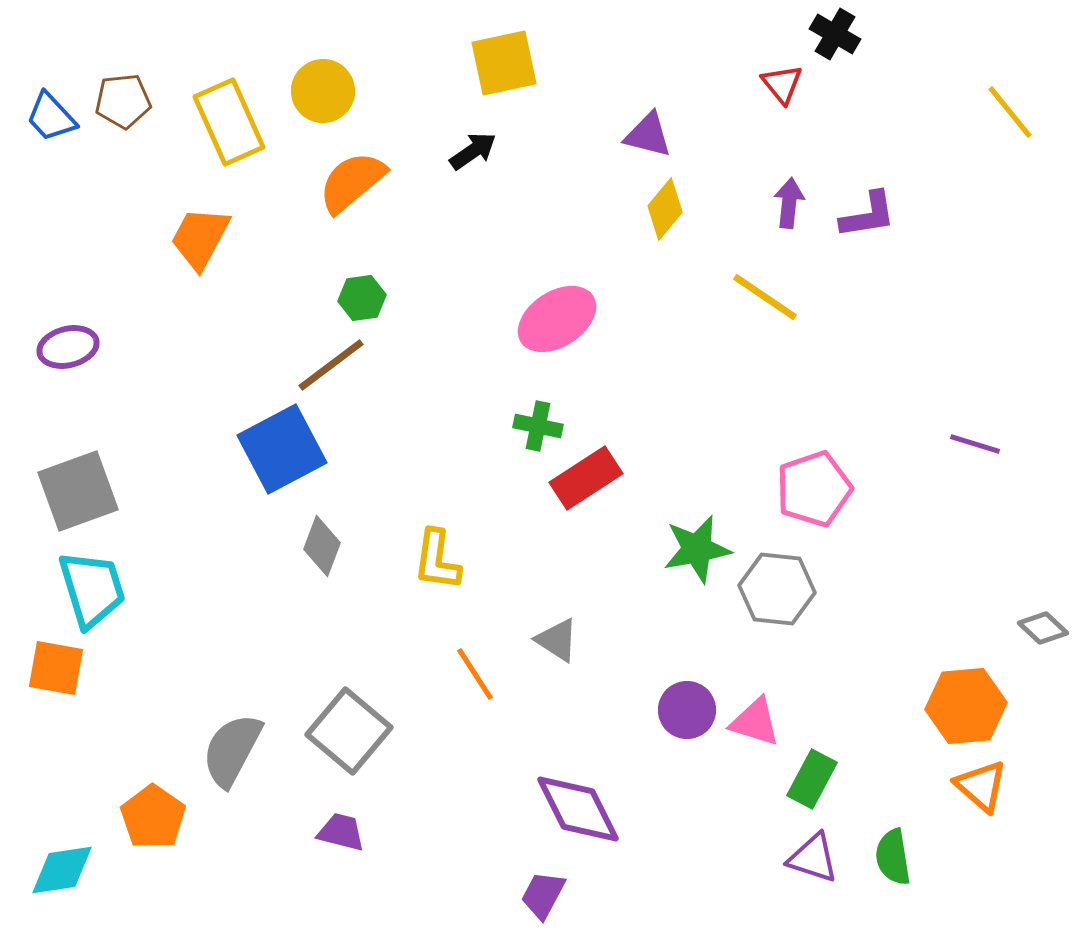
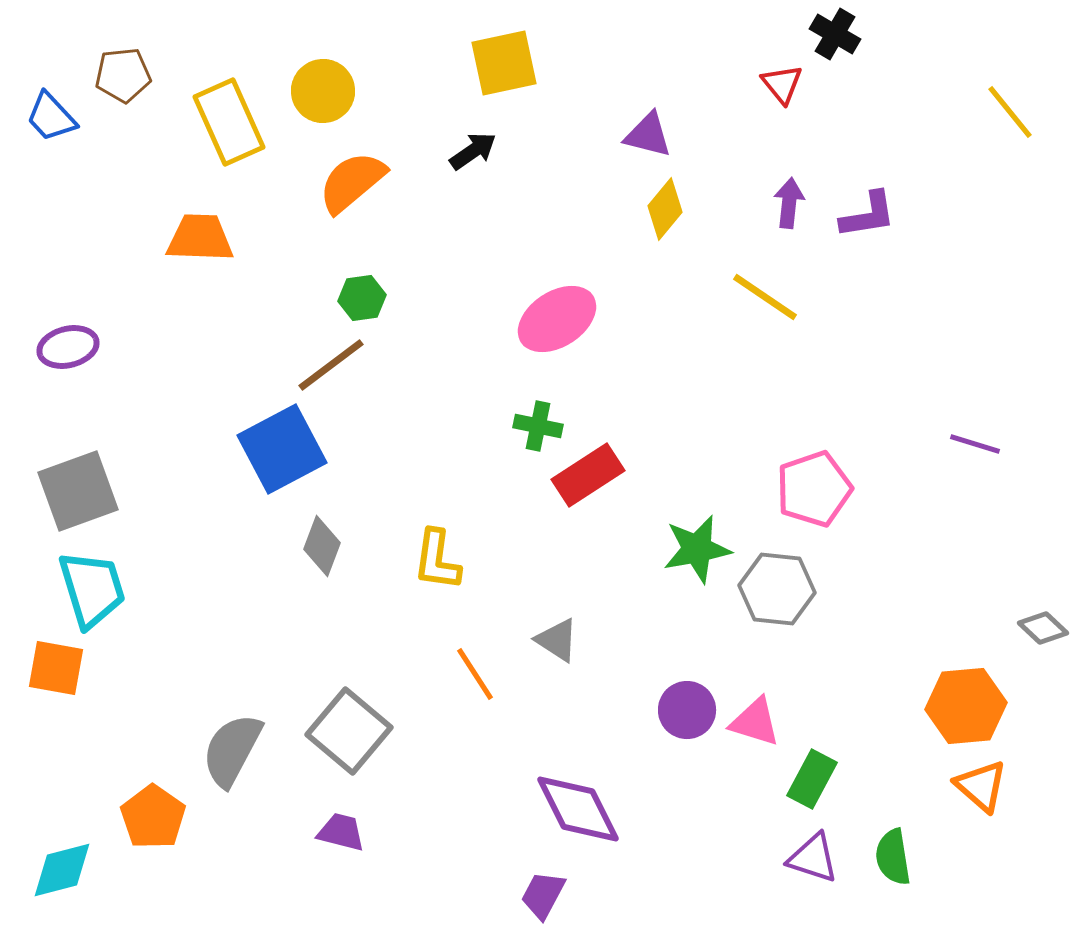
brown pentagon at (123, 101): moved 26 px up
orange trapezoid at (200, 238): rotated 64 degrees clockwise
red rectangle at (586, 478): moved 2 px right, 3 px up
cyan diamond at (62, 870): rotated 6 degrees counterclockwise
